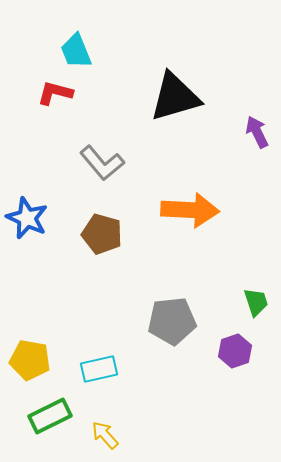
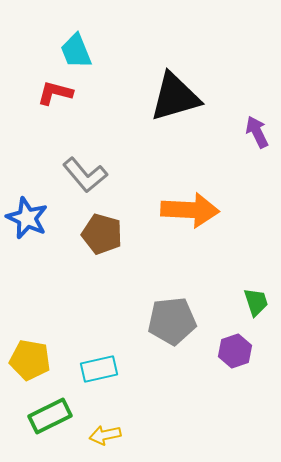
gray L-shape: moved 17 px left, 12 px down
yellow arrow: rotated 60 degrees counterclockwise
